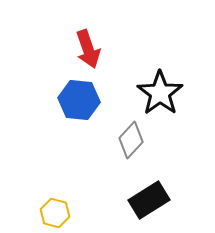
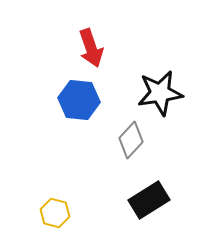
red arrow: moved 3 px right, 1 px up
black star: rotated 27 degrees clockwise
